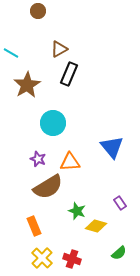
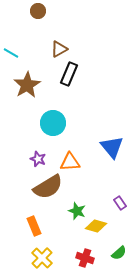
red cross: moved 13 px right, 1 px up
